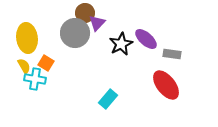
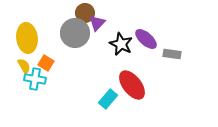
black star: rotated 20 degrees counterclockwise
red ellipse: moved 34 px left
